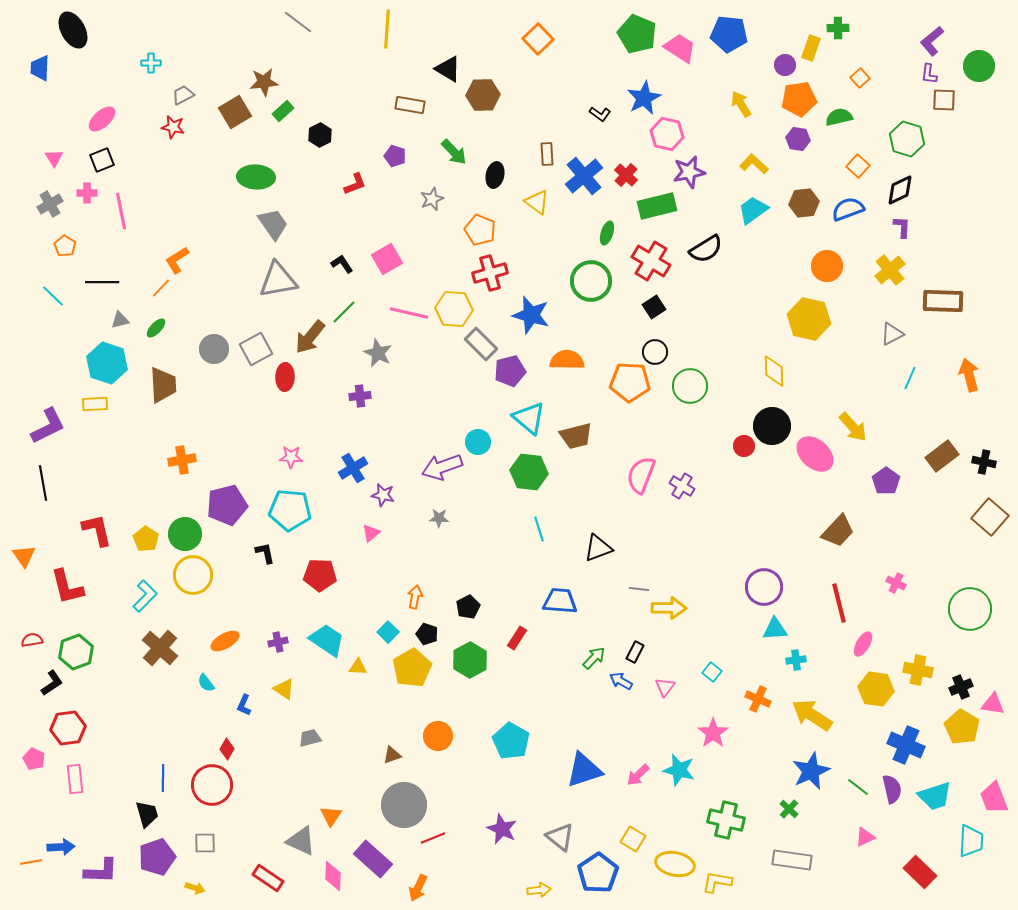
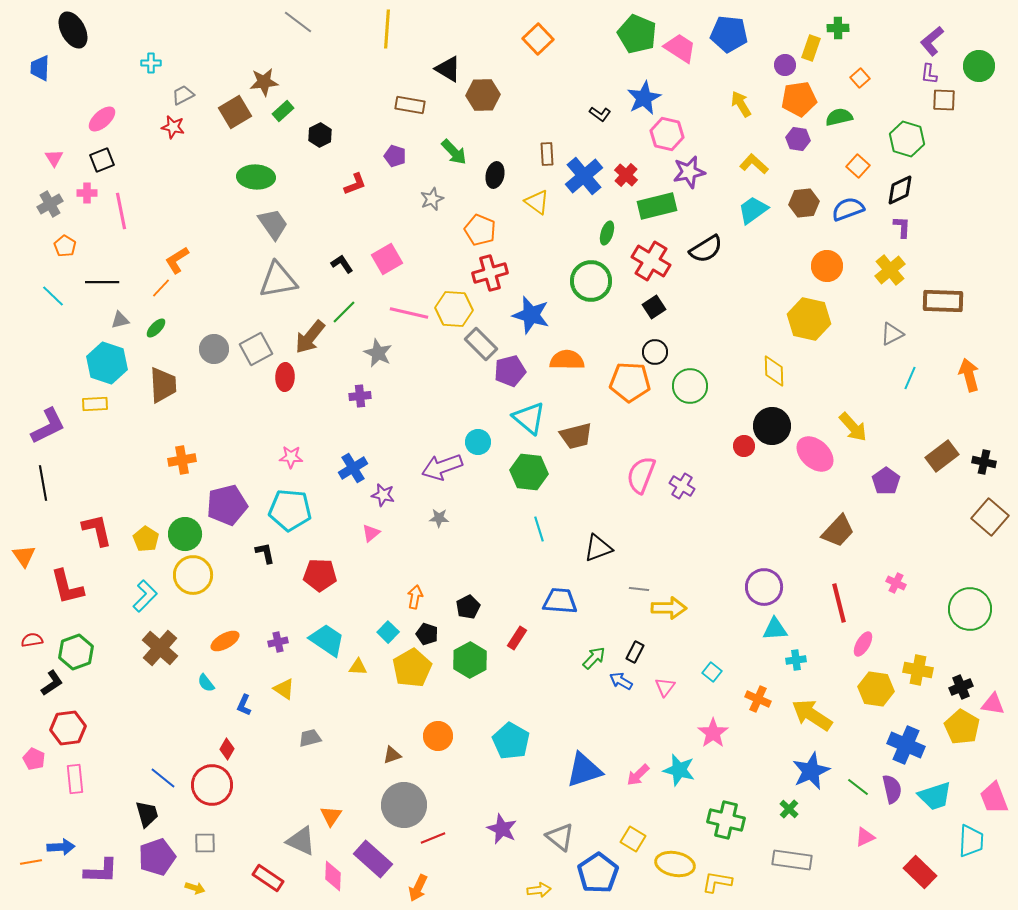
blue line at (163, 778): rotated 52 degrees counterclockwise
